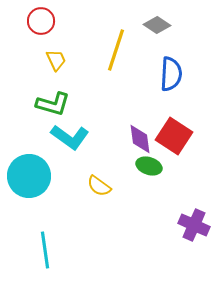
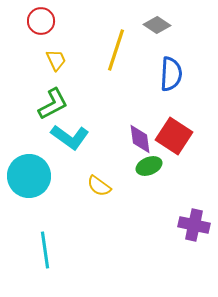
green L-shape: rotated 44 degrees counterclockwise
green ellipse: rotated 40 degrees counterclockwise
purple cross: rotated 12 degrees counterclockwise
